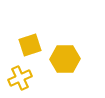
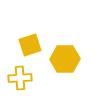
yellow cross: rotated 20 degrees clockwise
